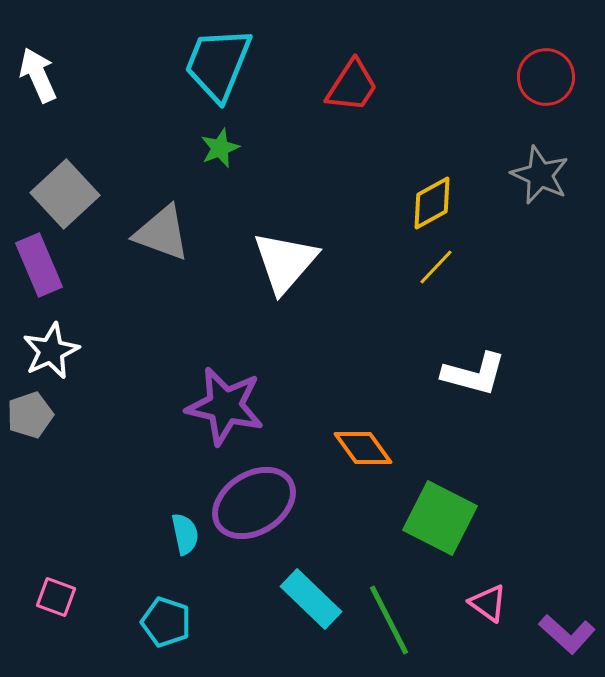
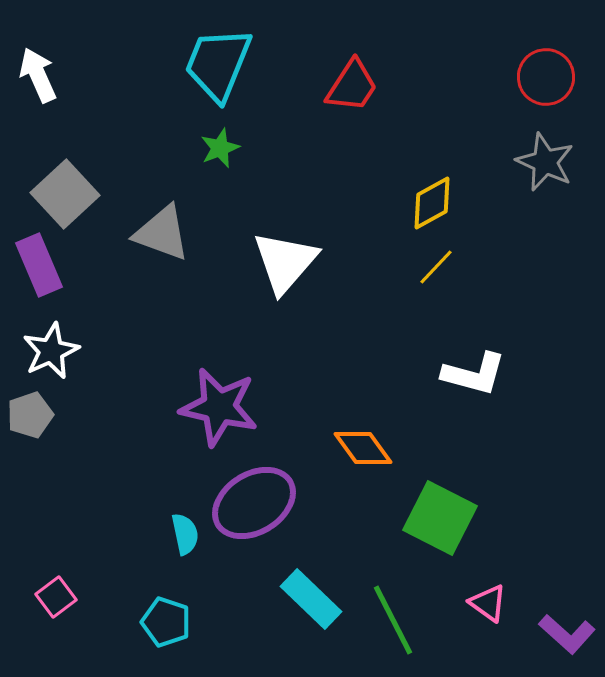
gray star: moved 5 px right, 13 px up
purple star: moved 6 px left, 1 px down
pink square: rotated 33 degrees clockwise
green line: moved 4 px right
